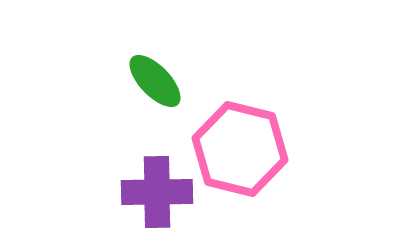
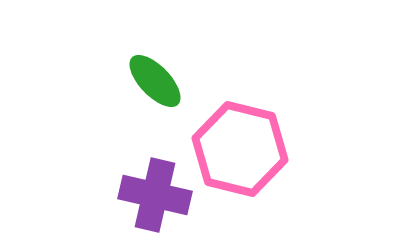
purple cross: moved 2 px left, 3 px down; rotated 14 degrees clockwise
